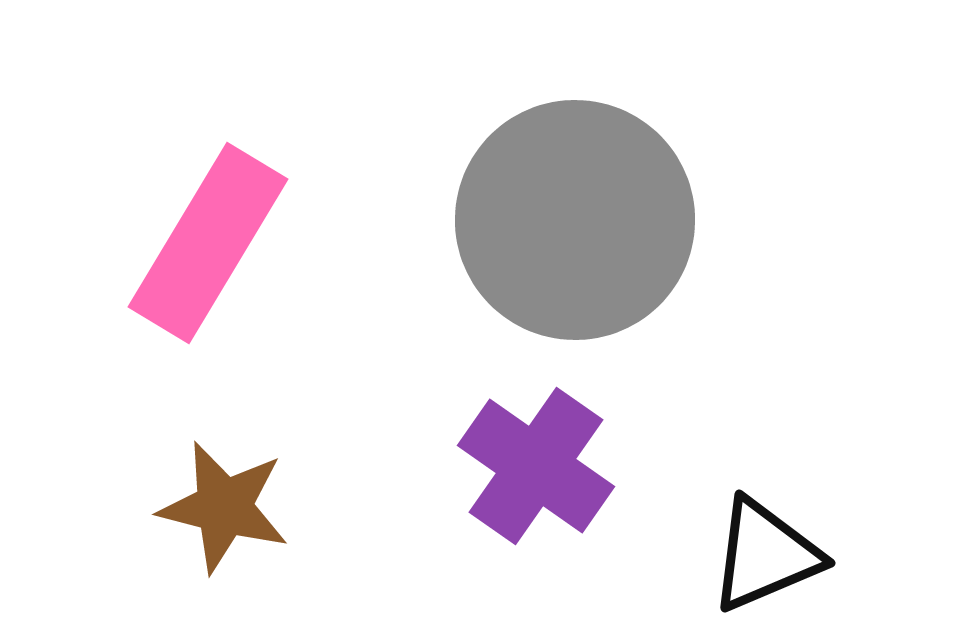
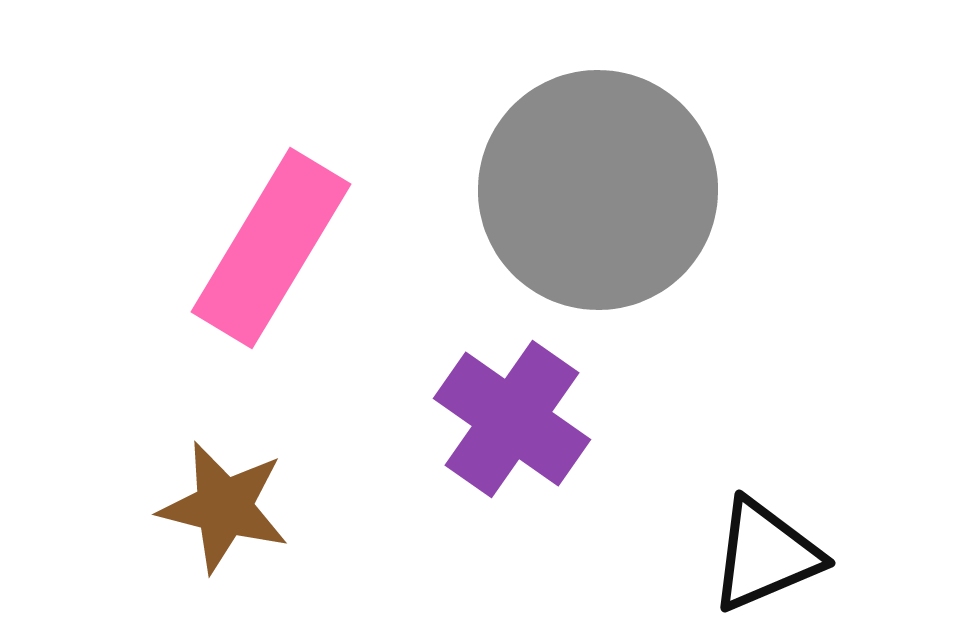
gray circle: moved 23 px right, 30 px up
pink rectangle: moved 63 px right, 5 px down
purple cross: moved 24 px left, 47 px up
